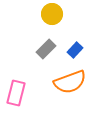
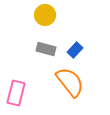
yellow circle: moved 7 px left, 1 px down
gray rectangle: rotated 60 degrees clockwise
orange semicircle: rotated 108 degrees counterclockwise
